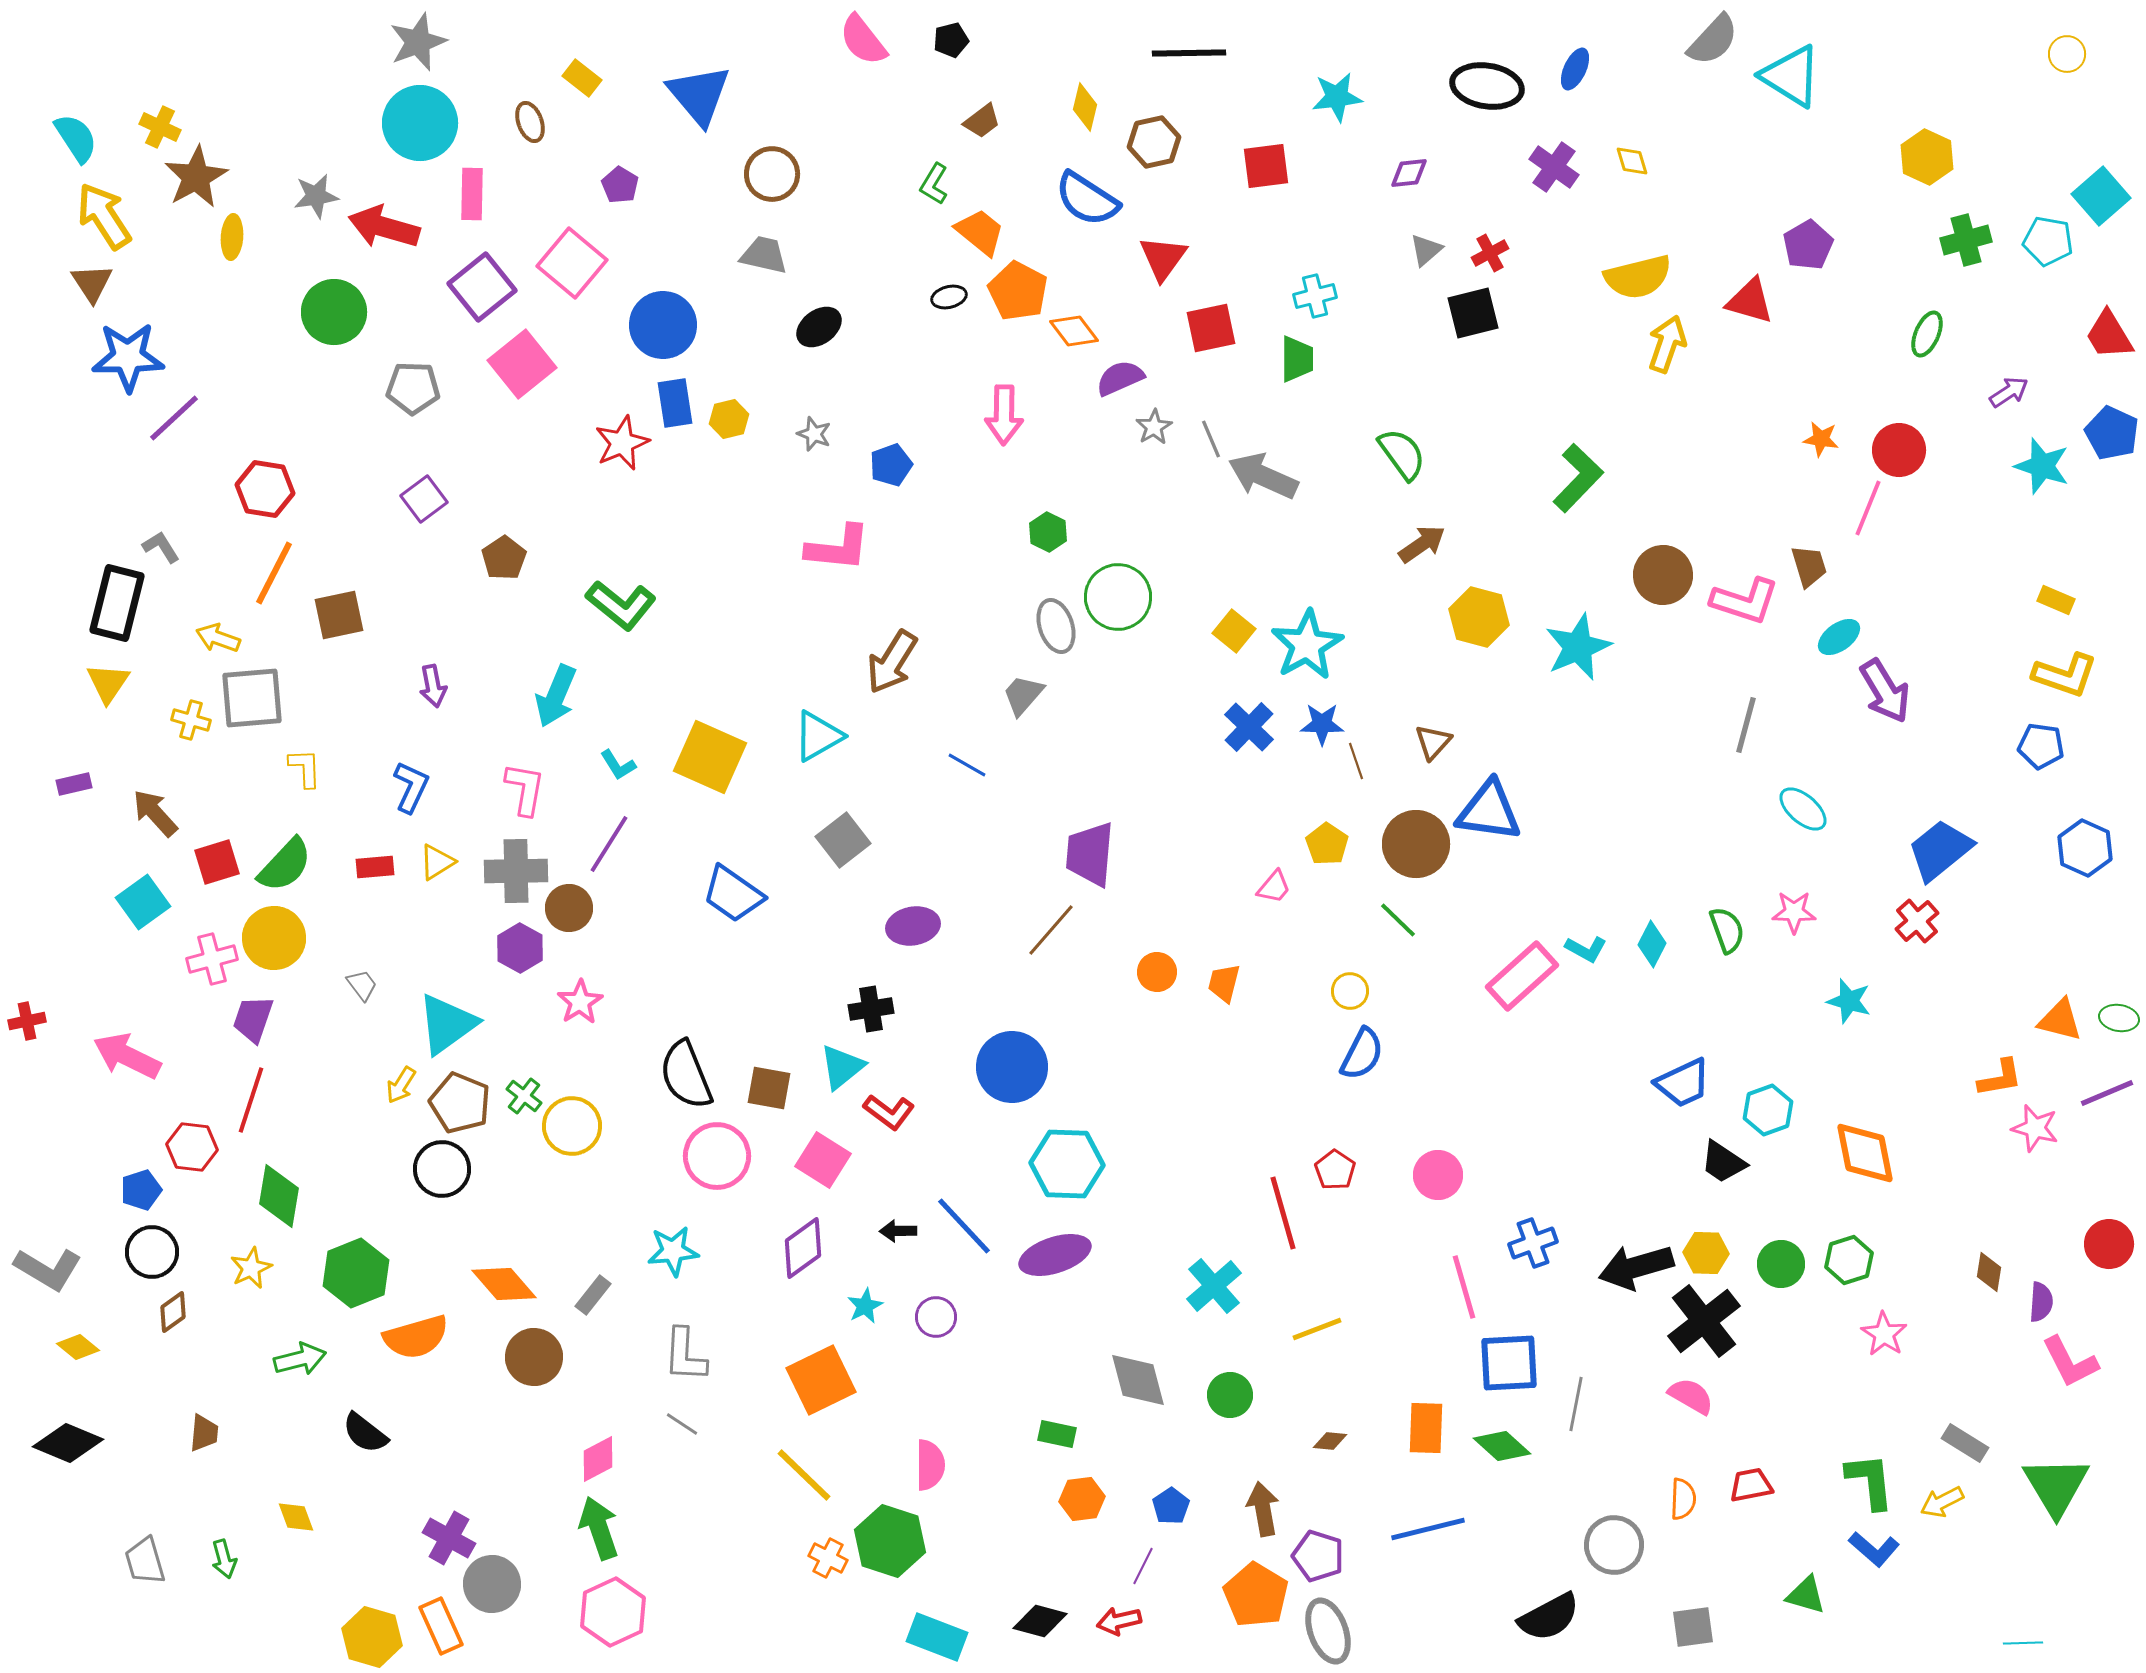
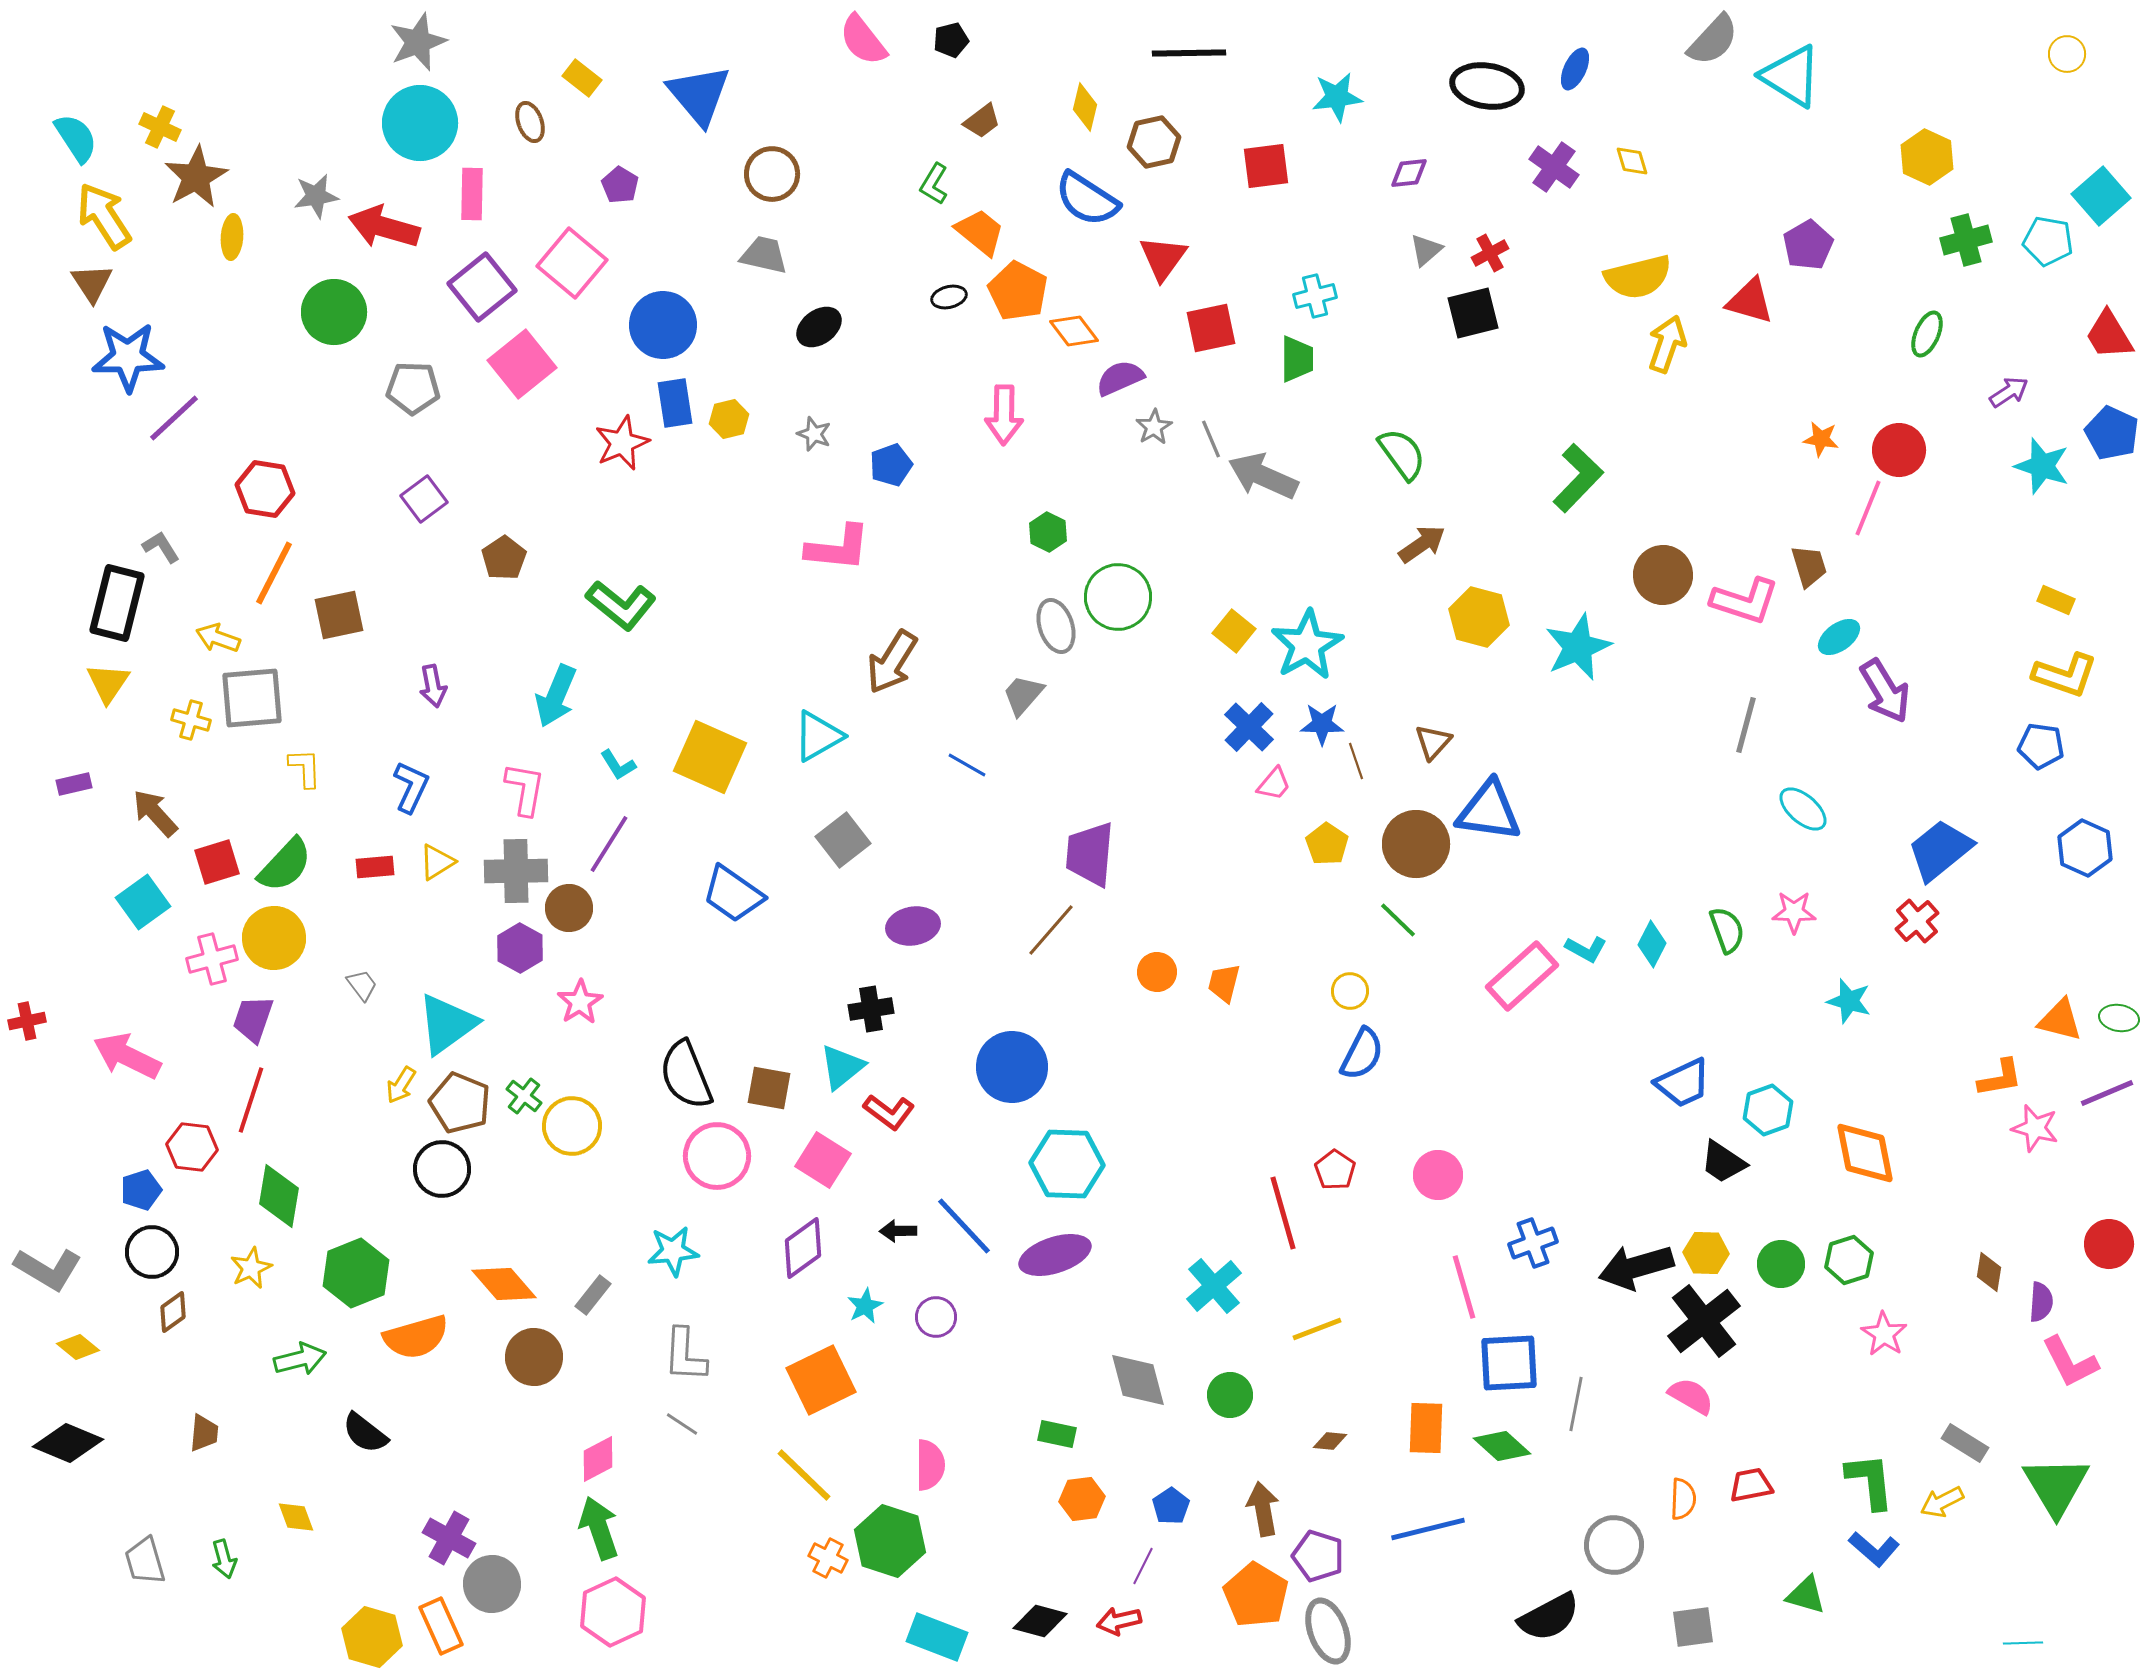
pink trapezoid at (1274, 887): moved 103 px up
